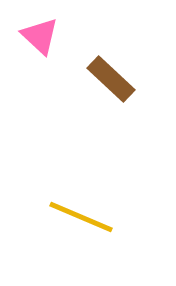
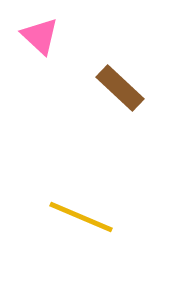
brown rectangle: moved 9 px right, 9 px down
